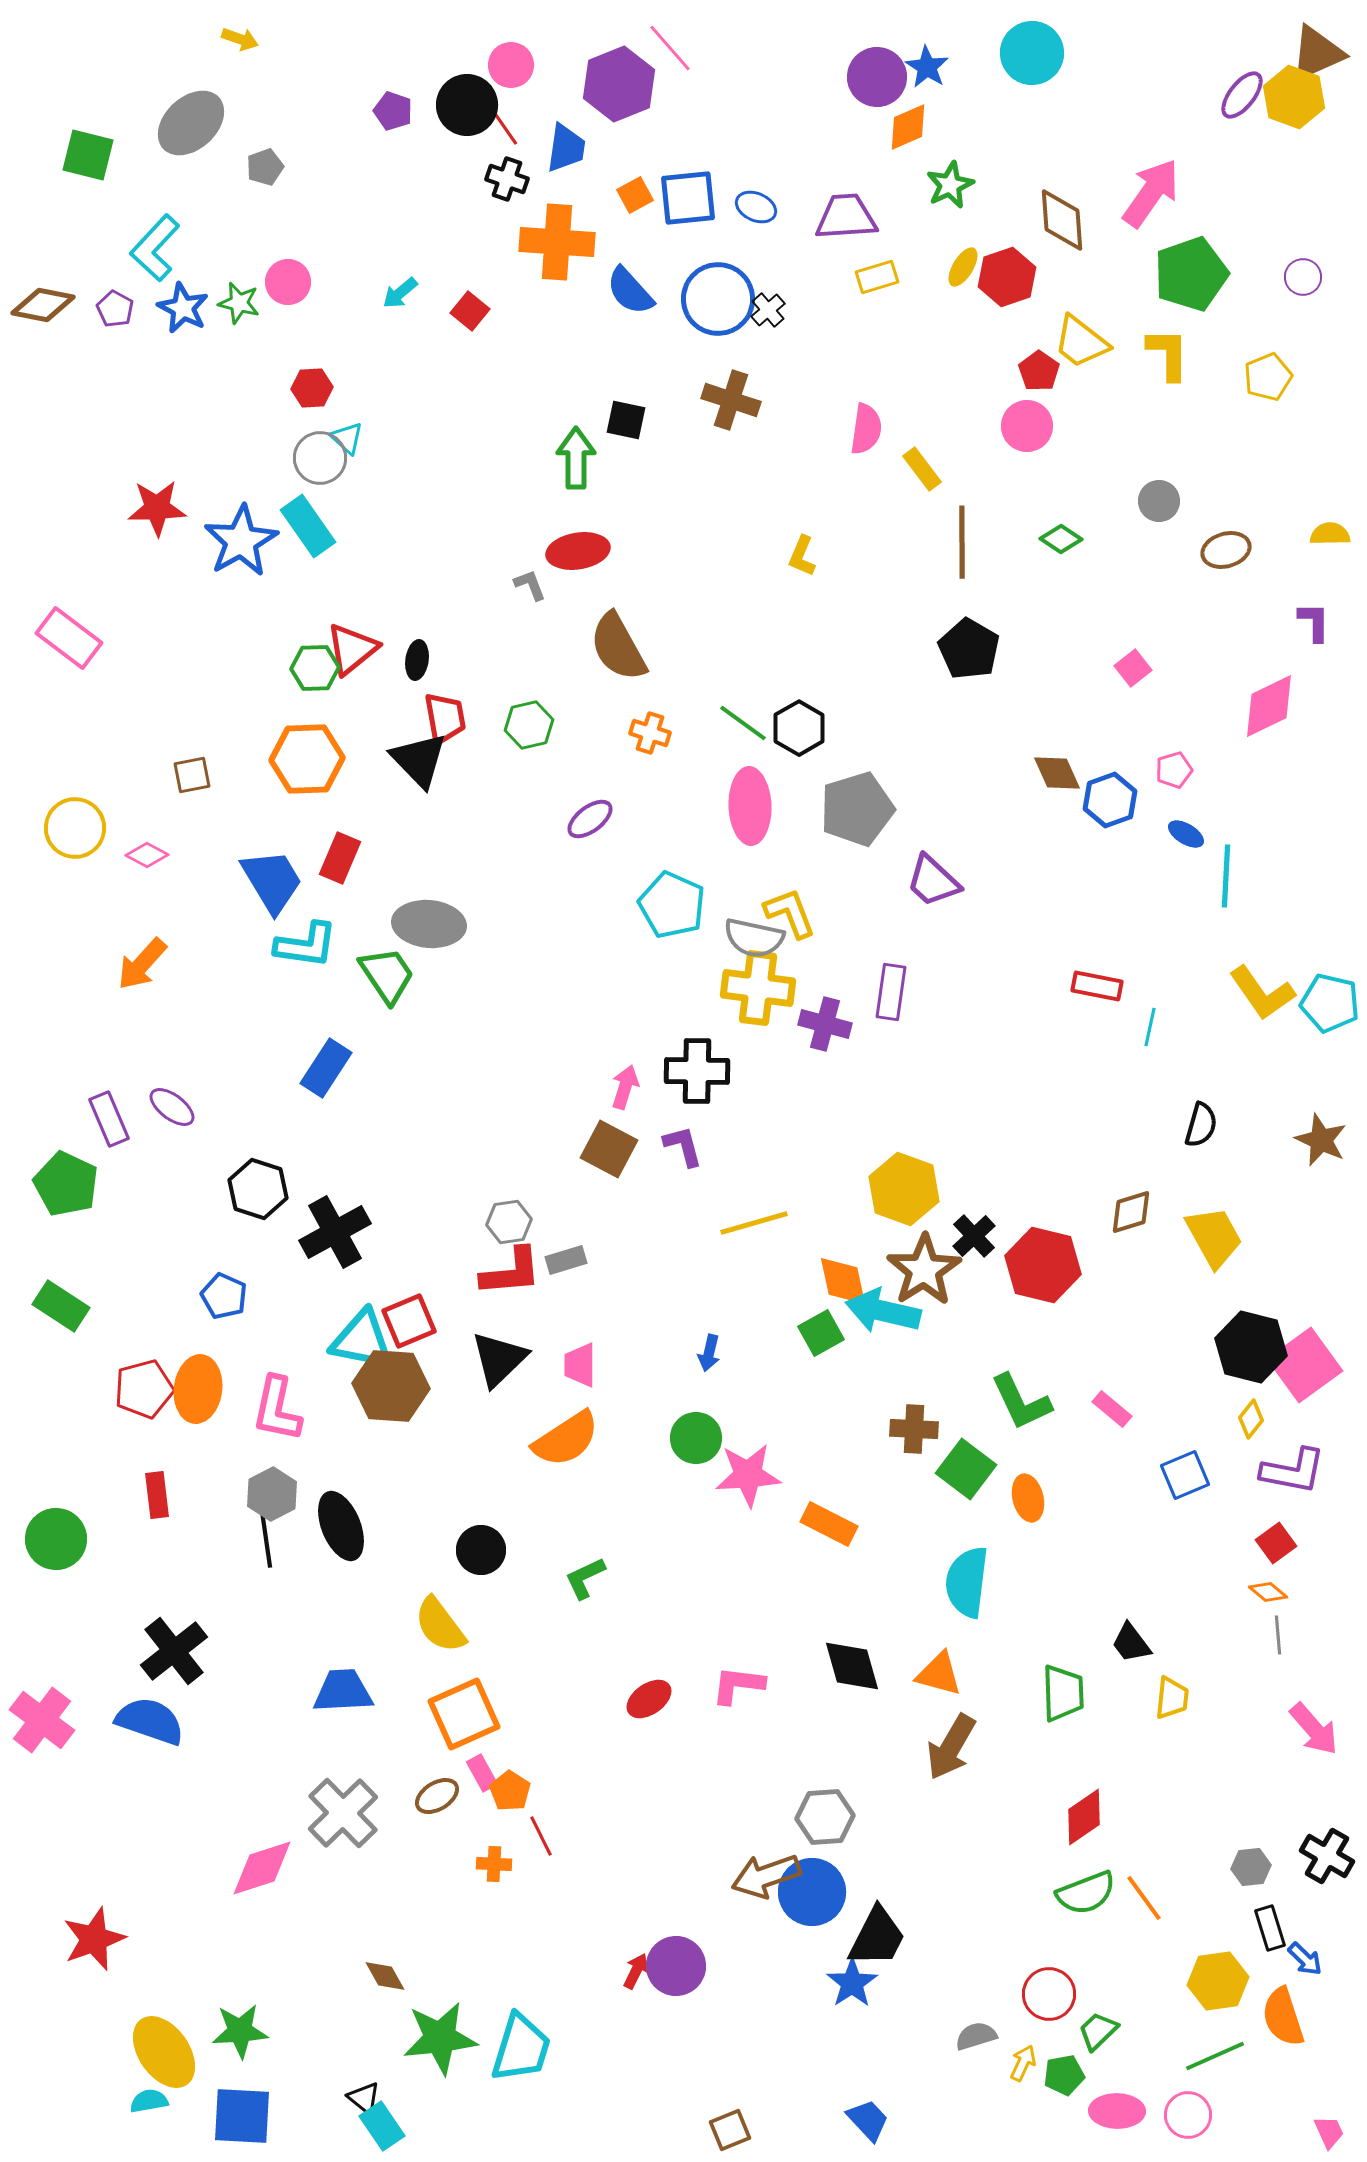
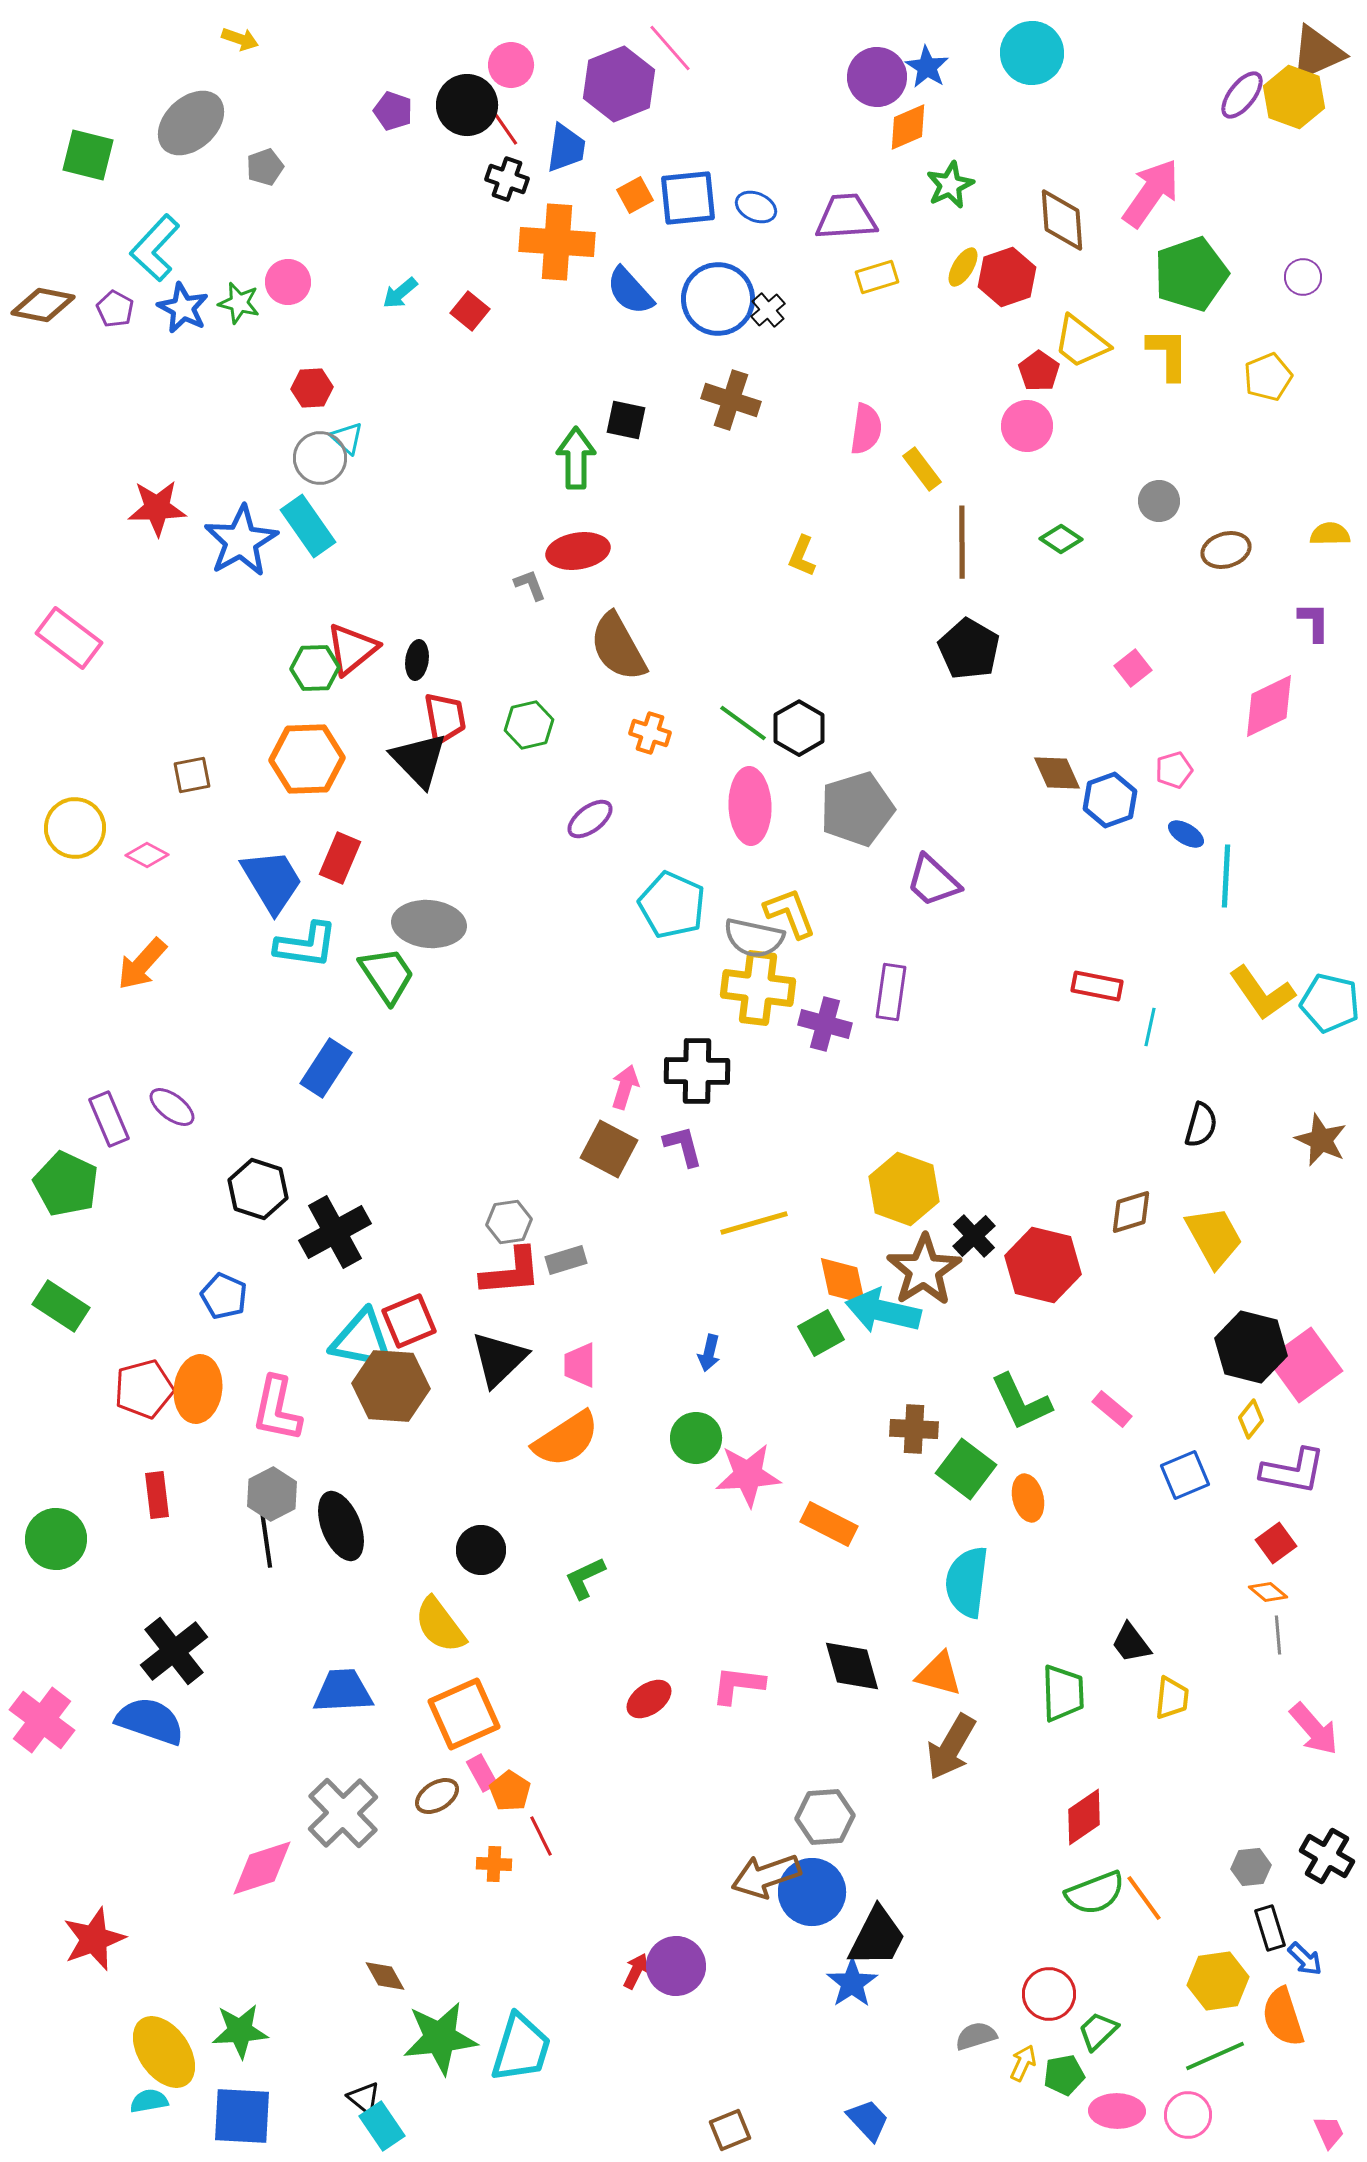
green semicircle at (1086, 1893): moved 9 px right
